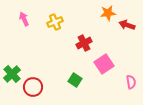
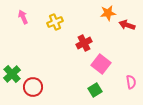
pink arrow: moved 1 px left, 2 px up
pink square: moved 3 px left; rotated 18 degrees counterclockwise
green square: moved 20 px right, 10 px down; rotated 24 degrees clockwise
